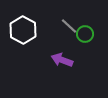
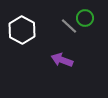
white hexagon: moved 1 px left
green circle: moved 16 px up
